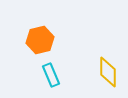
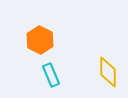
orange hexagon: rotated 20 degrees counterclockwise
